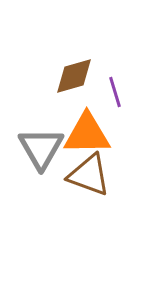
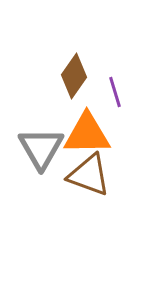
brown diamond: rotated 39 degrees counterclockwise
